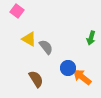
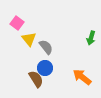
pink square: moved 12 px down
yellow triangle: rotated 21 degrees clockwise
blue circle: moved 23 px left
